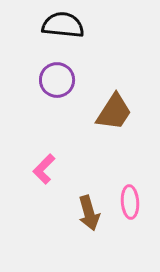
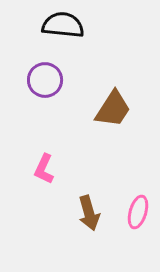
purple circle: moved 12 px left
brown trapezoid: moved 1 px left, 3 px up
pink L-shape: rotated 20 degrees counterclockwise
pink ellipse: moved 8 px right, 10 px down; rotated 20 degrees clockwise
